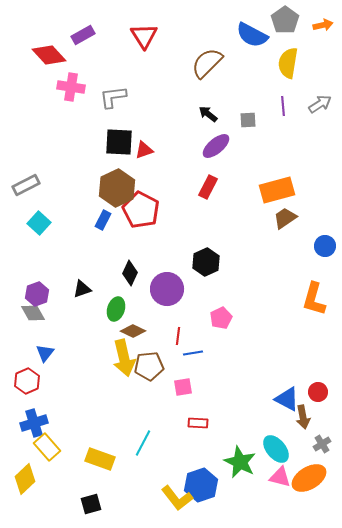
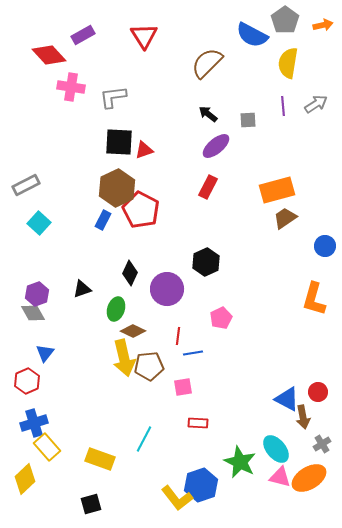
gray arrow at (320, 104): moved 4 px left
cyan line at (143, 443): moved 1 px right, 4 px up
